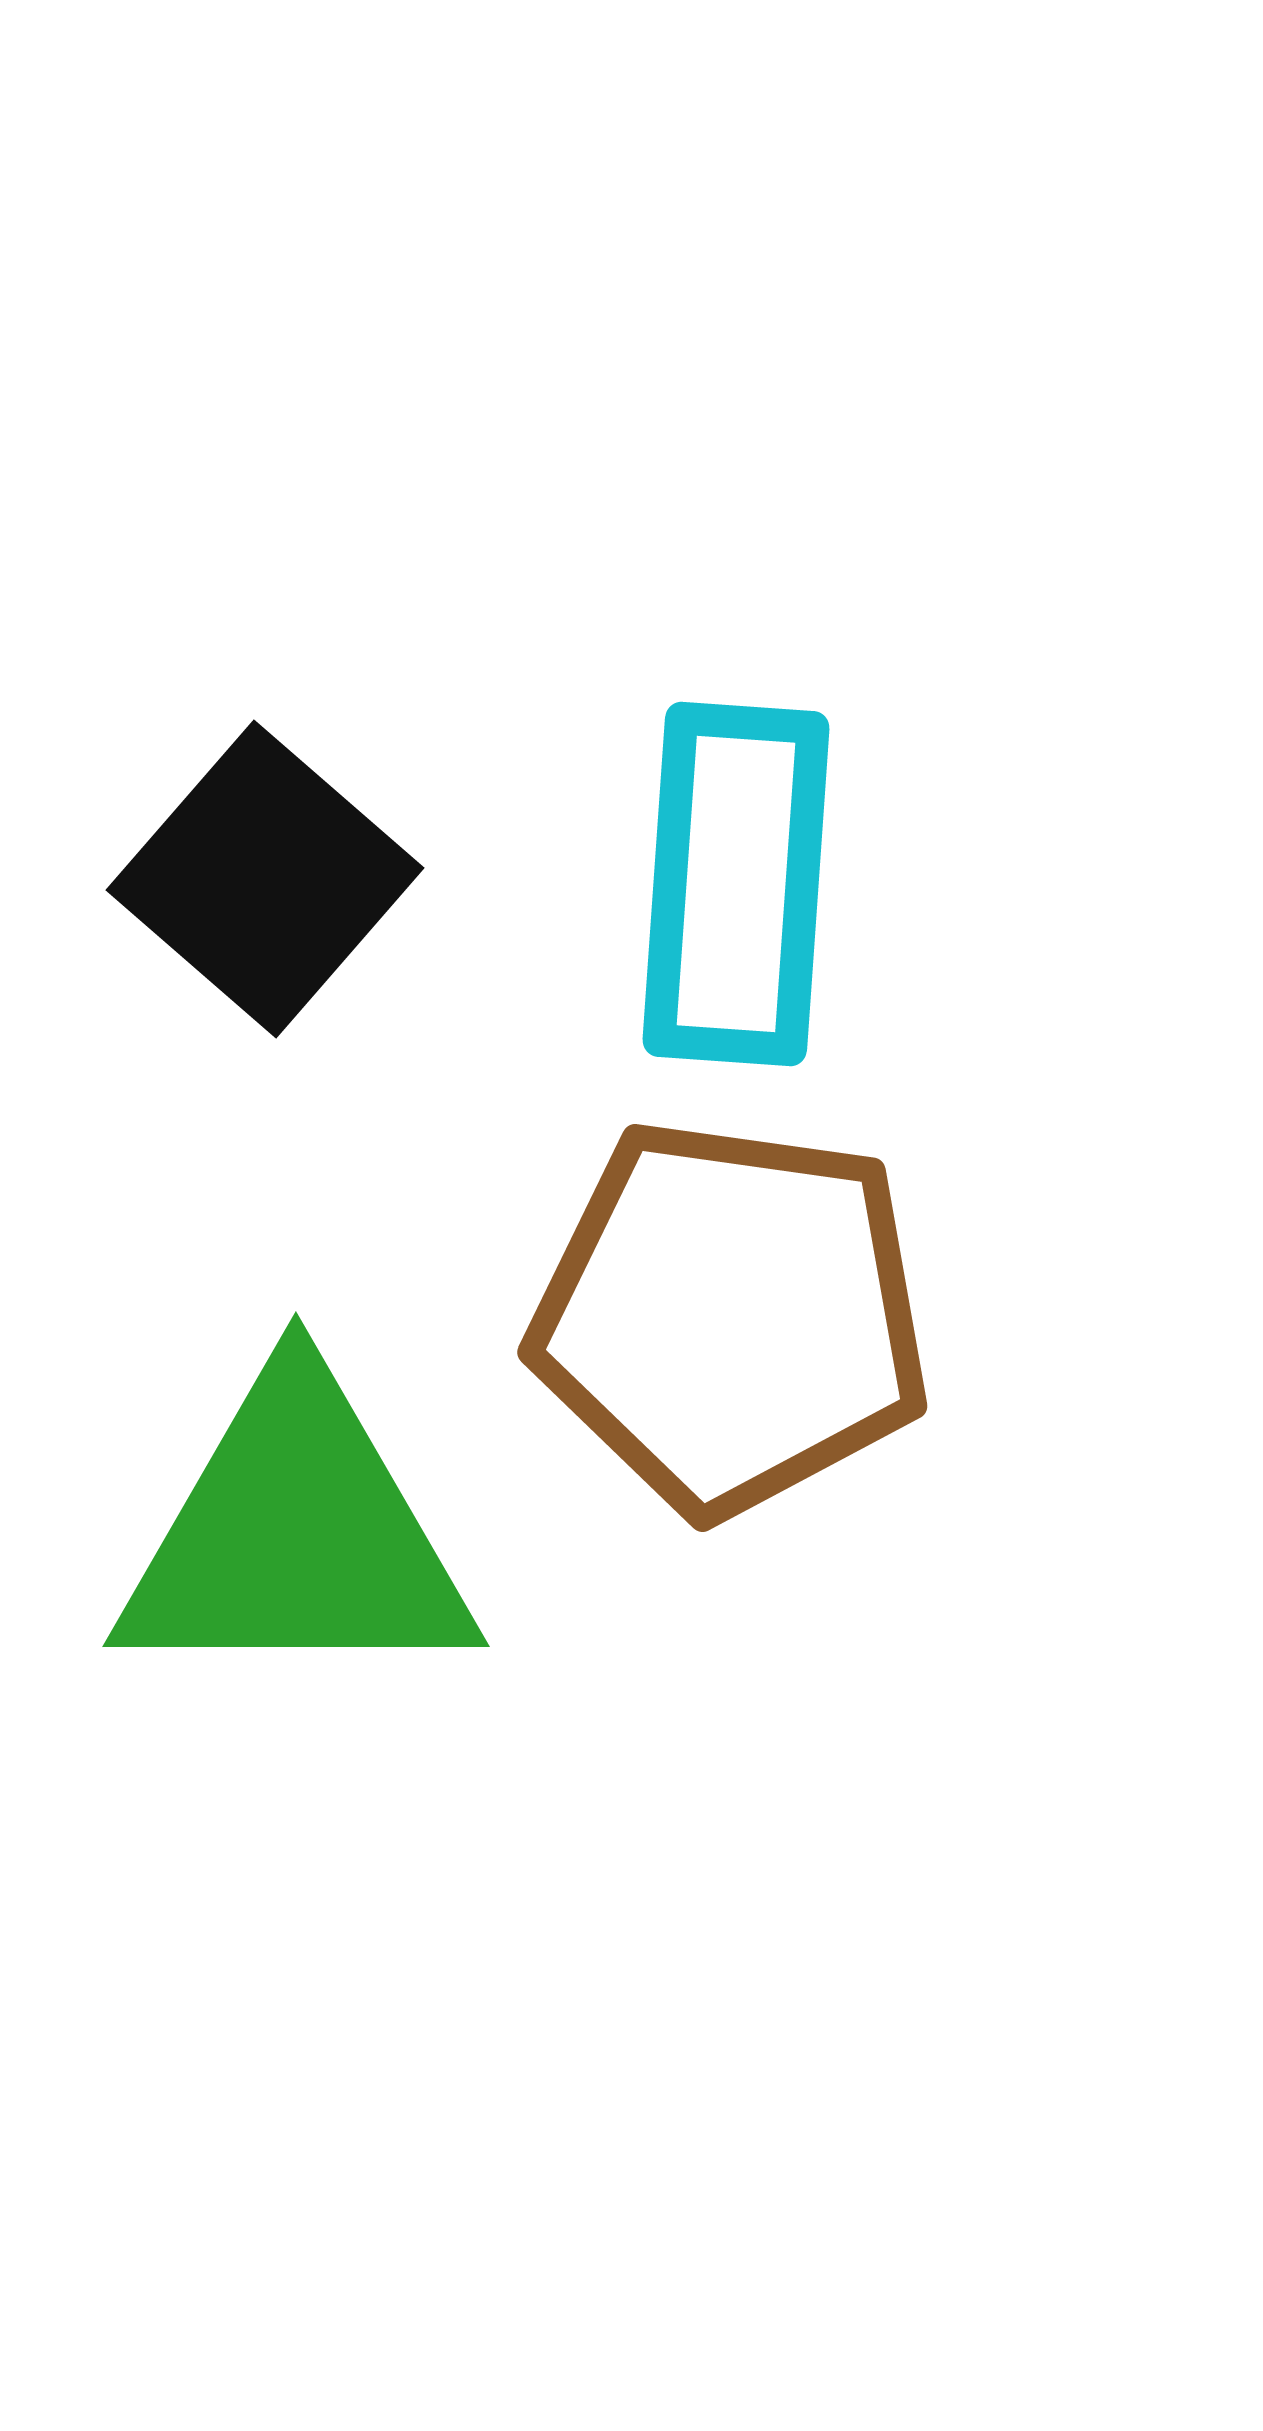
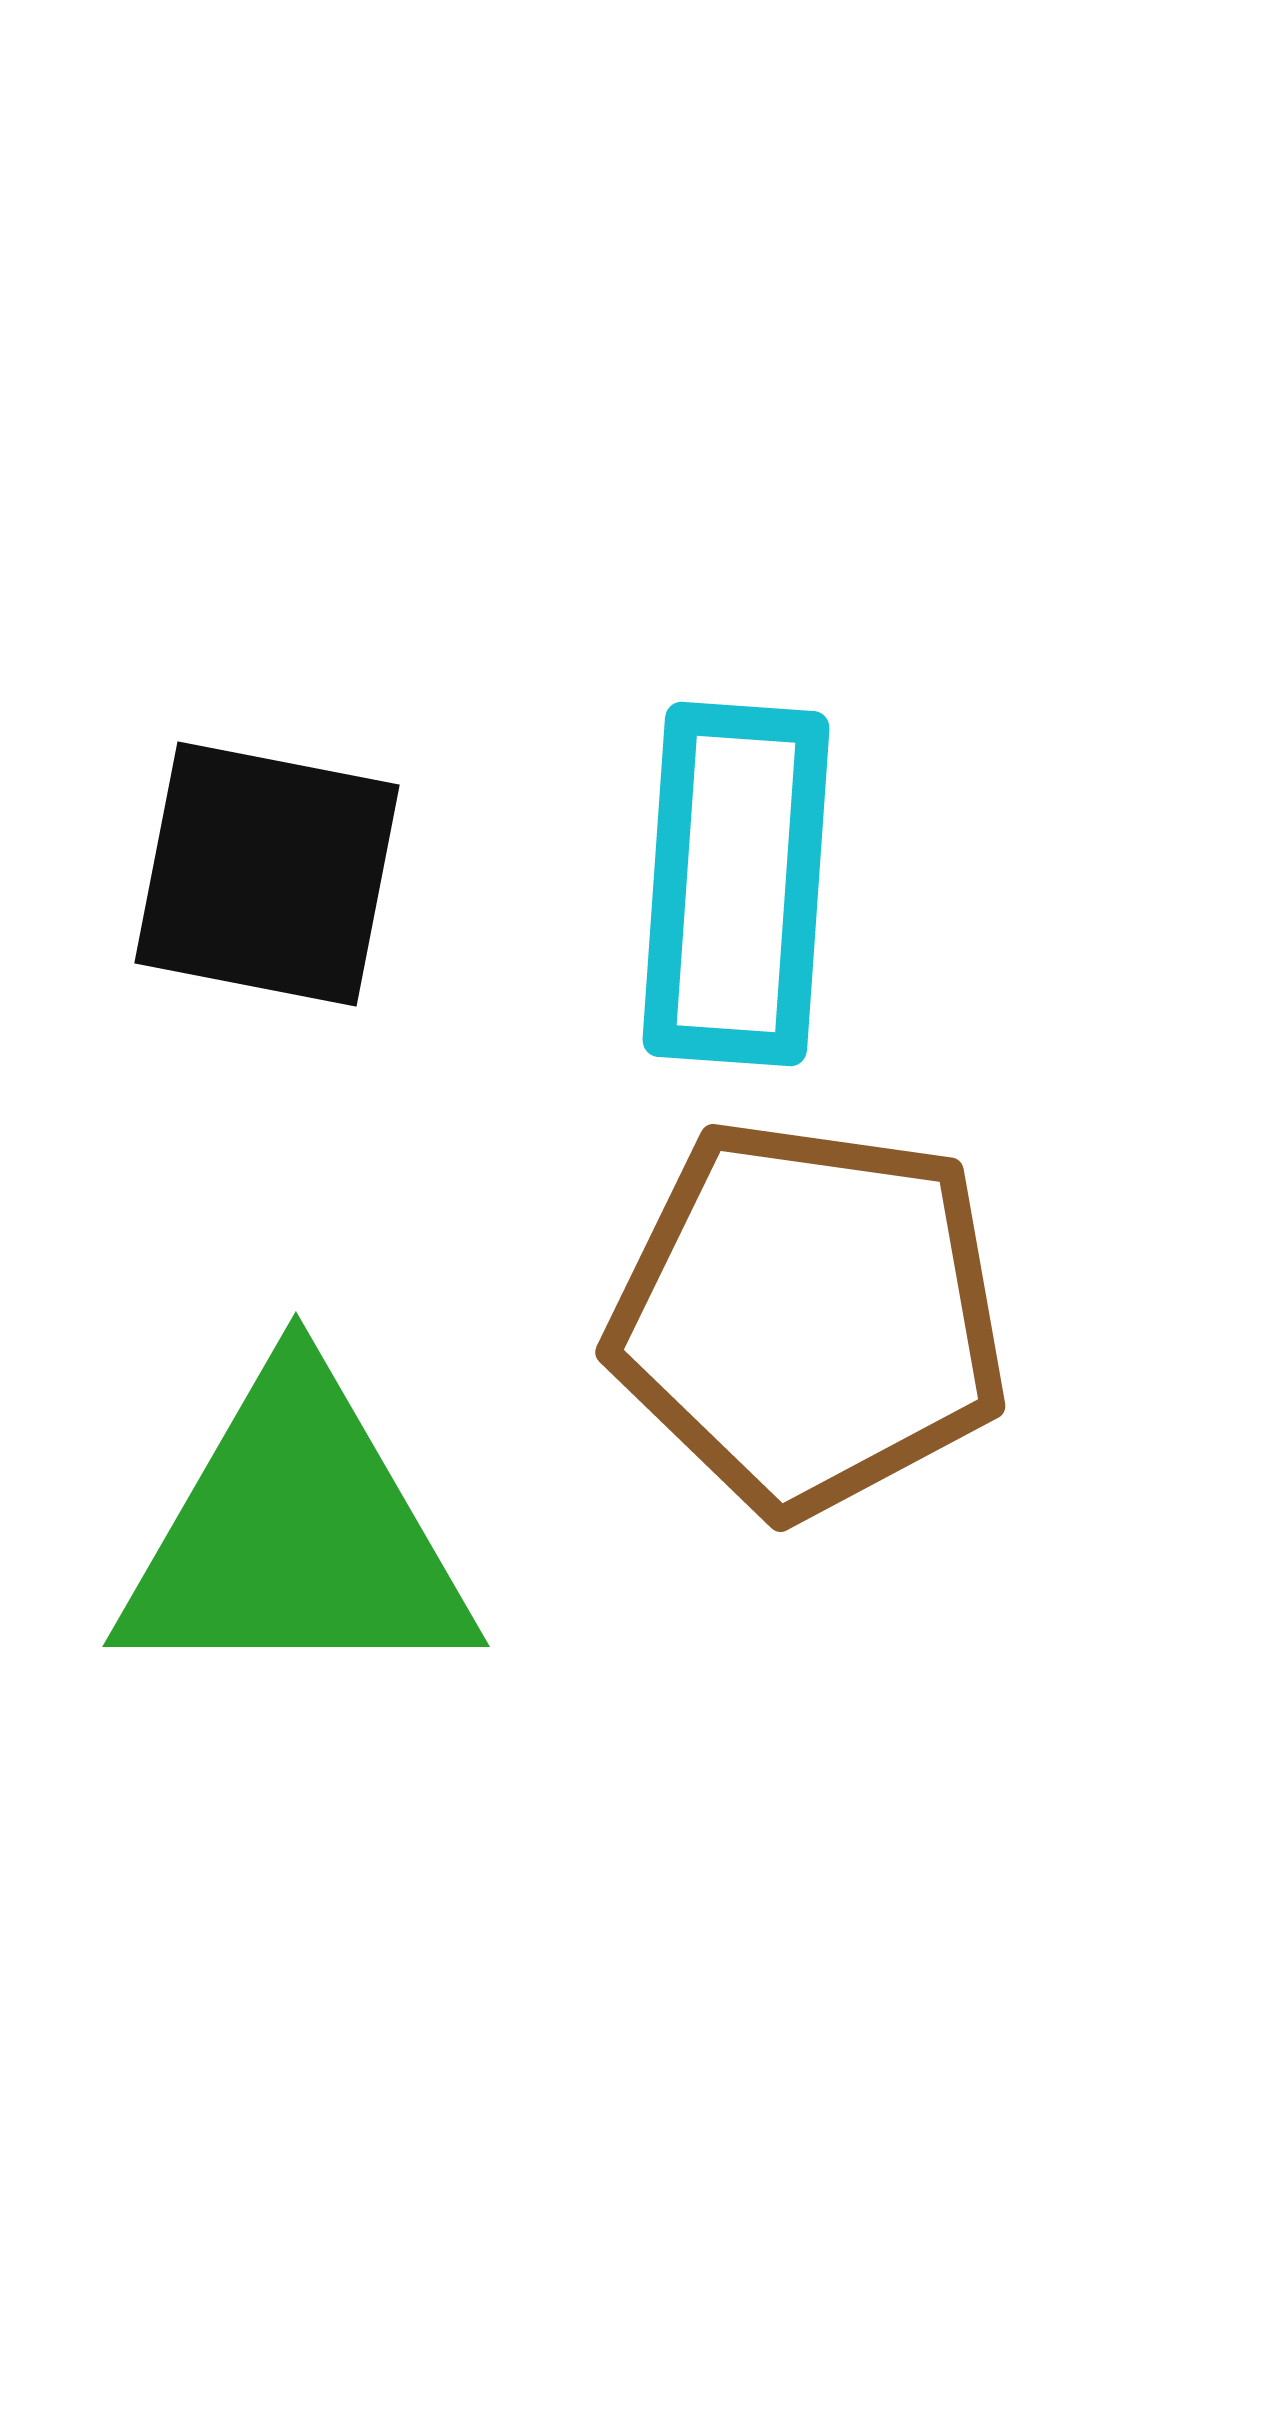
black square: moved 2 px right, 5 px up; rotated 30 degrees counterclockwise
brown pentagon: moved 78 px right
